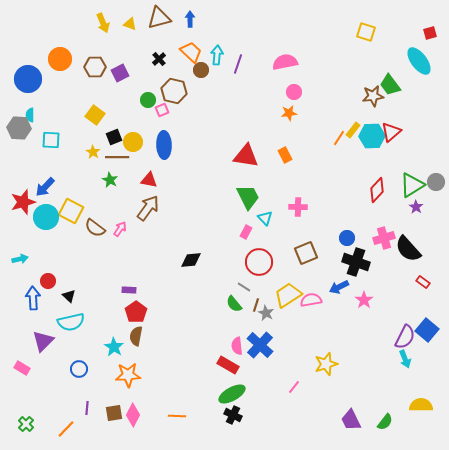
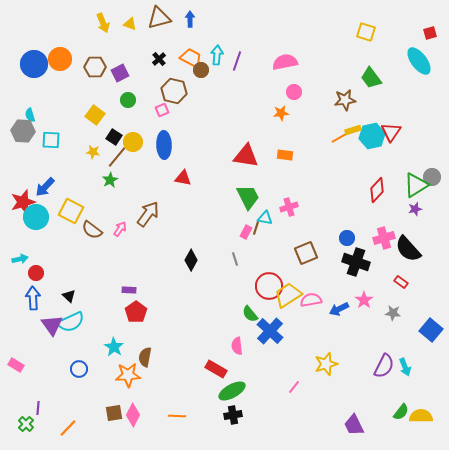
orange trapezoid at (191, 52): moved 6 px down; rotated 15 degrees counterclockwise
purple line at (238, 64): moved 1 px left, 3 px up
blue circle at (28, 79): moved 6 px right, 15 px up
green trapezoid at (390, 85): moved 19 px left, 7 px up
brown star at (373, 96): moved 28 px left, 4 px down
green circle at (148, 100): moved 20 px left
orange star at (289, 113): moved 8 px left
cyan semicircle at (30, 115): rotated 16 degrees counterclockwise
gray hexagon at (19, 128): moved 4 px right, 3 px down
yellow rectangle at (353, 130): rotated 35 degrees clockwise
red triangle at (391, 132): rotated 15 degrees counterclockwise
cyan hexagon at (372, 136): rotated 10 degrees counterclockwise
black square at (114, 137): rotated 35 degrees counterclockwise
orange line at (339, 138): rotated 28 degrees clockwise
yellow star at (93, 152): rotated 24 degrees counterclockwise
orange rectangle at (285, 155): rotated 56 degrees counterclockwise
brown line at (117, 157): rotated 50 degrees counterclockwise
green star at (110, 180): rotated 14 degrees clockwise
red triangle at (149, 180): moved 34 px right, 2 px up
gray circle at (436, 182): moved 4 px left, 5 px up
green triangle at (412, 185): moved 4 px right
pink cross at (298, 207): moved 9 px left; rotated 18 degrees counterclockwise
purple star at (416, 207): moved 1 px left, 2 px down; rotated 24 degrees clockwise
brown arrow at (148, 208): moved 6 px down
cyan circle at (46, 217): moved 10 px left
cyan triangle at (265, 218): rotated 35 degrees counterclockwise
brown semicircle at (95, 228): moved 3 px left, 2 px down
black diamond at (191, 260): rotated 55 degrees counterclockwise
red circle at (259, 262): moved 10 px right, 24 px down
red circle at (48, 281): moved 12 px left, 8 px up
red rectangle at (423, 282): moved 22 px left
gray line at (244, 287): moved 9 px left, 28 px up; rotated 40 degrees clockwise
blue arrow at (339, 287): moved 22 px down
green semicircle at (234, 304): moved 16 px right, 10 px down
brown line at (256, 305): moved 77 px up
gray star at (266, 313): moved 127 px right; rotated 21 degrees counterclockwise
cyan semicircle at (71, 322): rotated 12 degrees counterclockwise
blue square at (427, 330): moved 4 px right
brown semicircle at (136, 336): moved 9 px right, 21 px down
purple semicircle at (405, 337): moved 21 px left, 29 px down
purple triangle at (43, 341): moved 9 px right, 16 px up; rotated 20 degrees counterclockwise
blue cross at (260, 345): moved 10 px right, 14 px up
cyan arrow at (405, 359): moved 8 px down
red rectangle at (228, 365): moved 12 px left, 4 px down
pink rectangle at (22, 368): moved 6 px left, 3 px up
green ellipse at (232, 394): moved 3 px up
yellow semicircle at (421, 405): moved 11 px down
purple line at (87, 408): moved 49 px left
black cross at (233, 415): rotated 36 degrees counterclockwise
purple trapezoid at (351, 420): moved 3 px right, 5 px down
green semicircle at (385, 422): moved 16 px right, 10 px up
orange line at (66, 429): moved 2 px right, 1 px up
